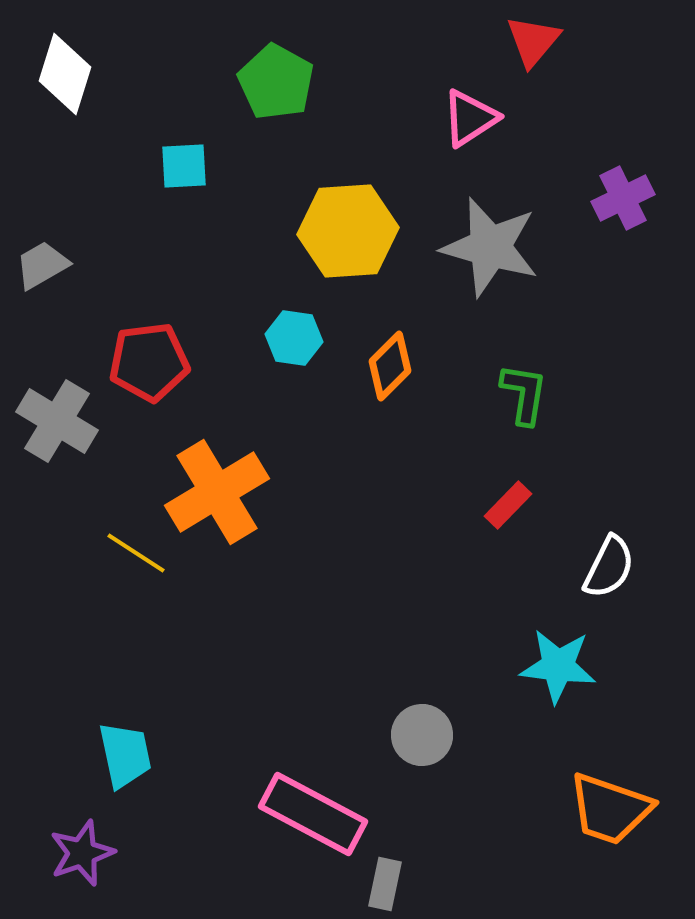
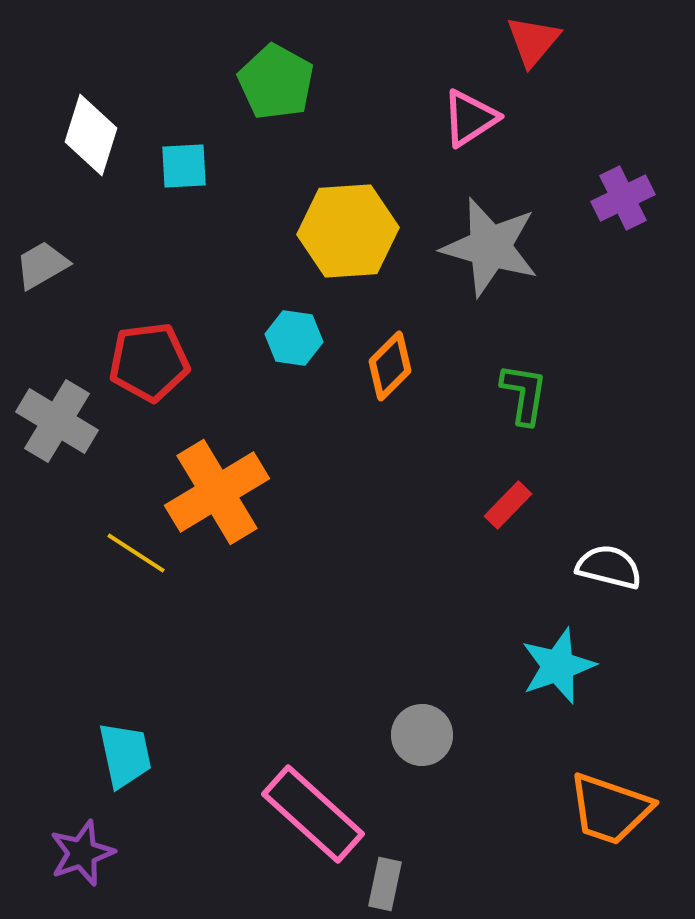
white diamond: moved 26 px right, 61 px down
white semicircle: rotated 102 degrees counterclockwise
cyan star: rotated 26 degrees counterclockwise
pink rectangle: rotated 14 degrees clockwise
